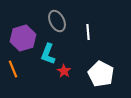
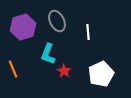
purple hexagon: moved 11 px up
white pentagon: rotated 20 degrees clockwise
